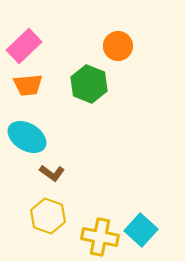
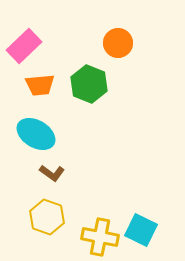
orange circle: moved 3 px up
orange trapezoid: moved 12 px right
cyan ellipse: moved 9 px right, 3 px up
yellow hexagon: moved 1 px left, 1 px down
cyan square: rotated 16 degrees counterclockwise
